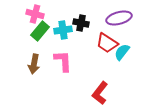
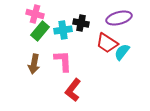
red L-shape: moved 27 px left, 3 px up
